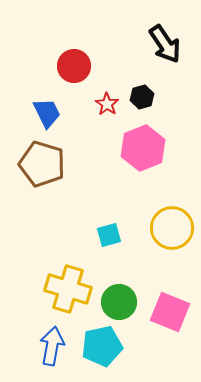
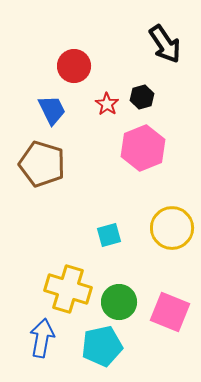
blue trapezoid: moved 5 px right, 3 px up
blue arrow: moved 10 px left, 8 px up
